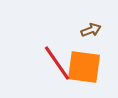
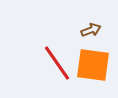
orange square: moved 9 px right, 2 px up
